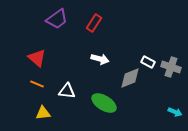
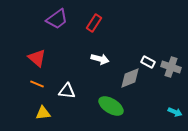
green ellipse: moved 7 px right, 3 px down
